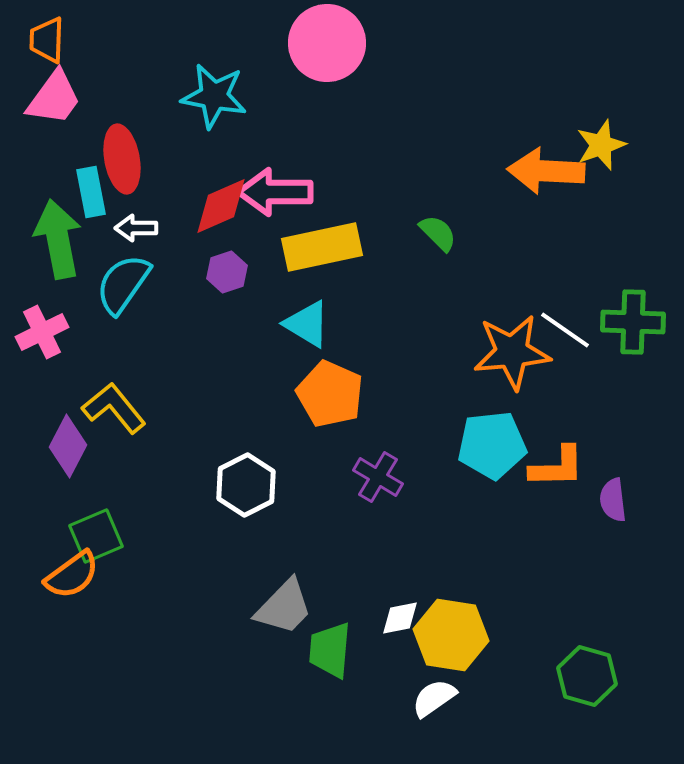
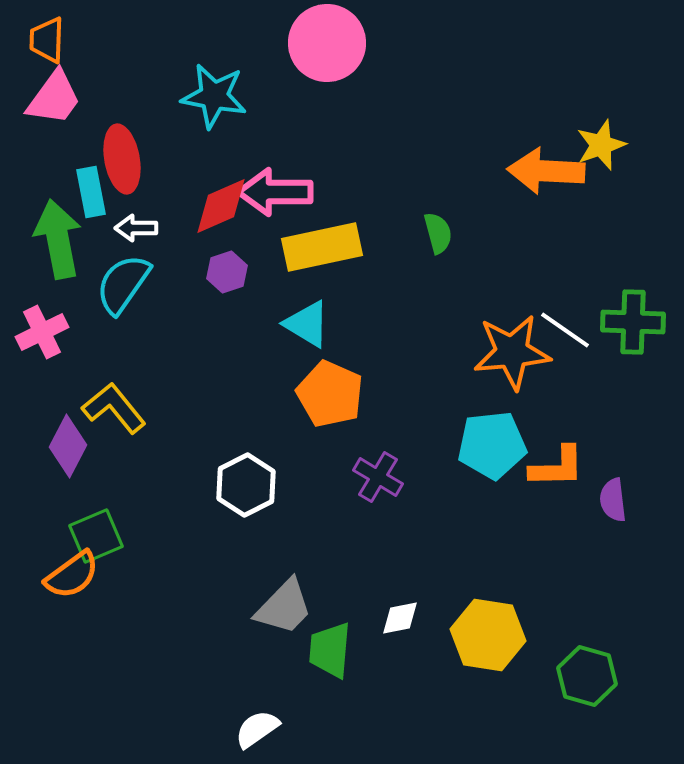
green semicircle: rotated 30 degrees clockwise
yellow hexagon: moved 37 px right
white semicircle: moved 177 px left, 31 px down
